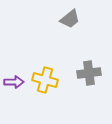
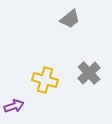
gray cross: rotated 35 degrees counterclockwise
purple arrow: moved 24 px down; rotated 18 degrees counterclockwise
